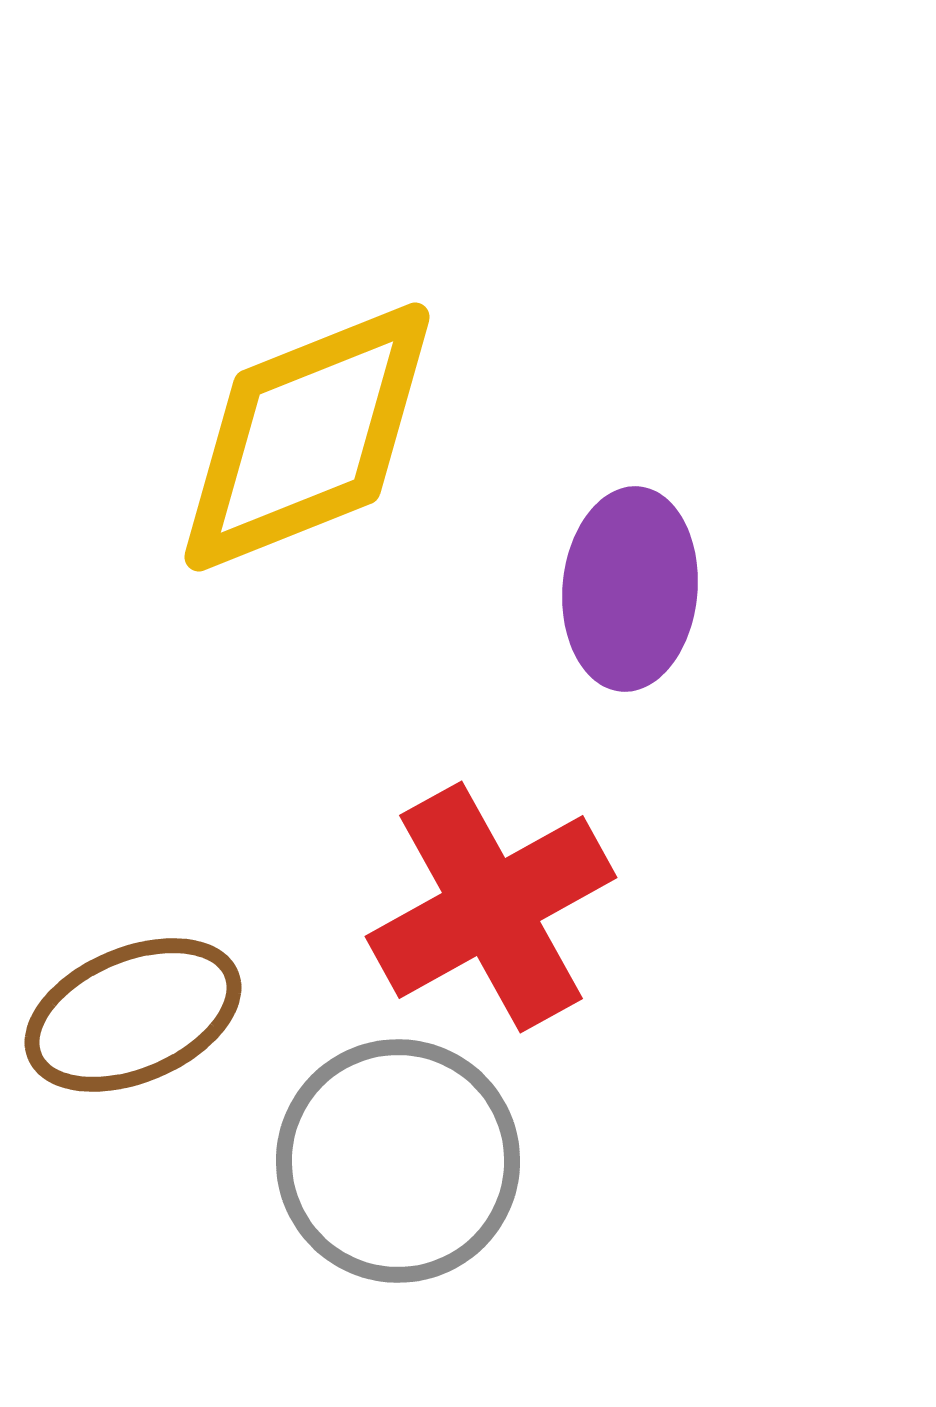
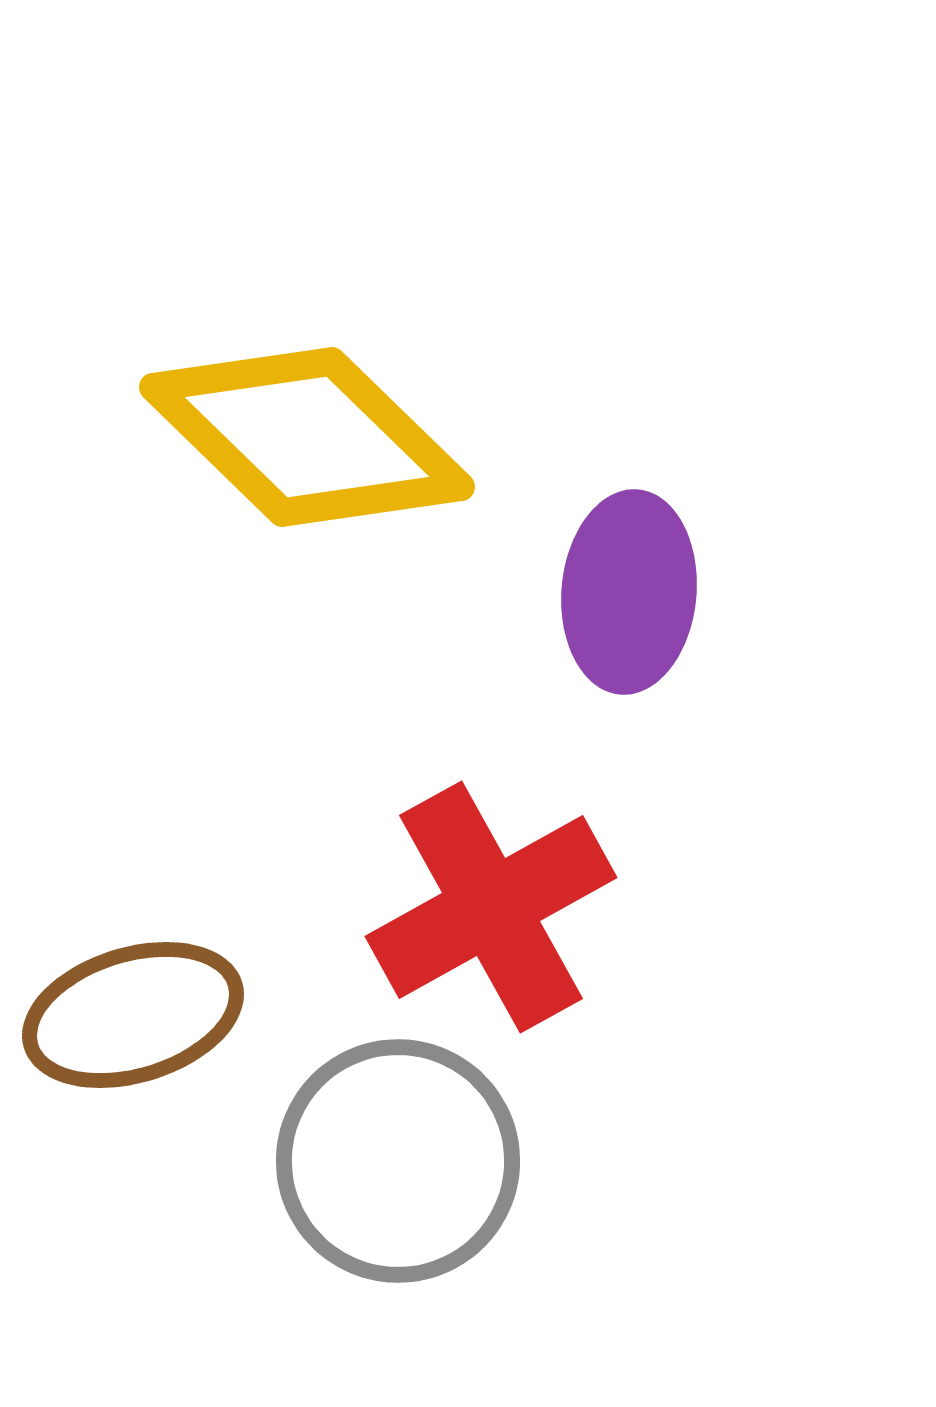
yellow diamond: rotated 66 degrees clockwise
purple ellipse: moved 1 px left, 3 px down
brown ellipse: rotated 6 degrees clockwise
